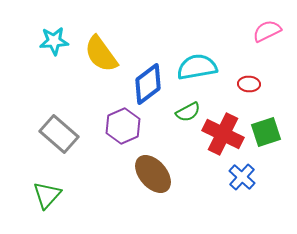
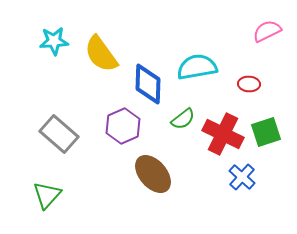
blue diamond: rotated 51 degrees counterclockwise
green semicircle: moved 5 px left, 7 px down; rotated 10 degrees counterclockwise
